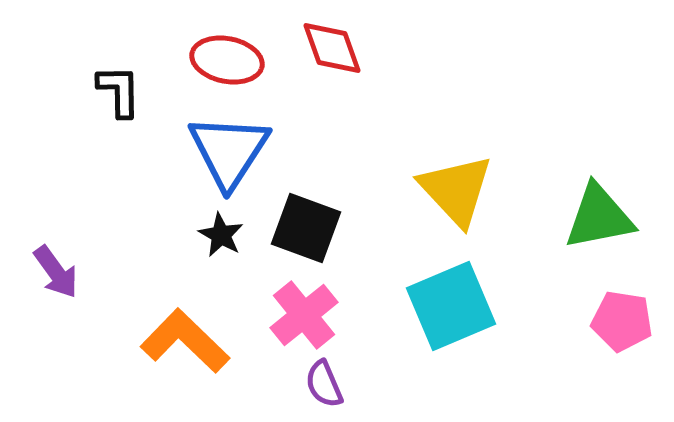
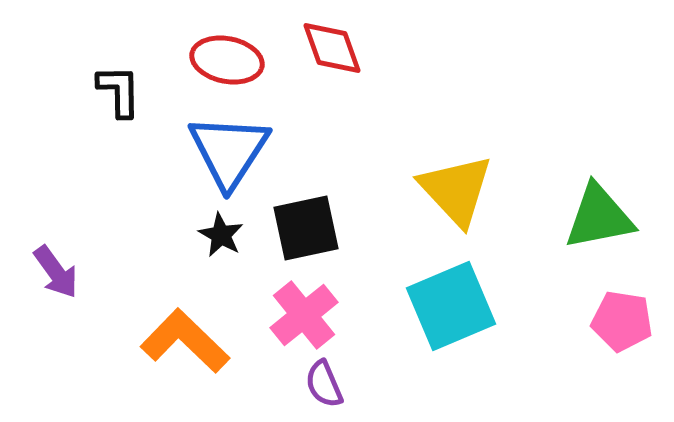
black square: rotated 32 degrees counterclockwise
